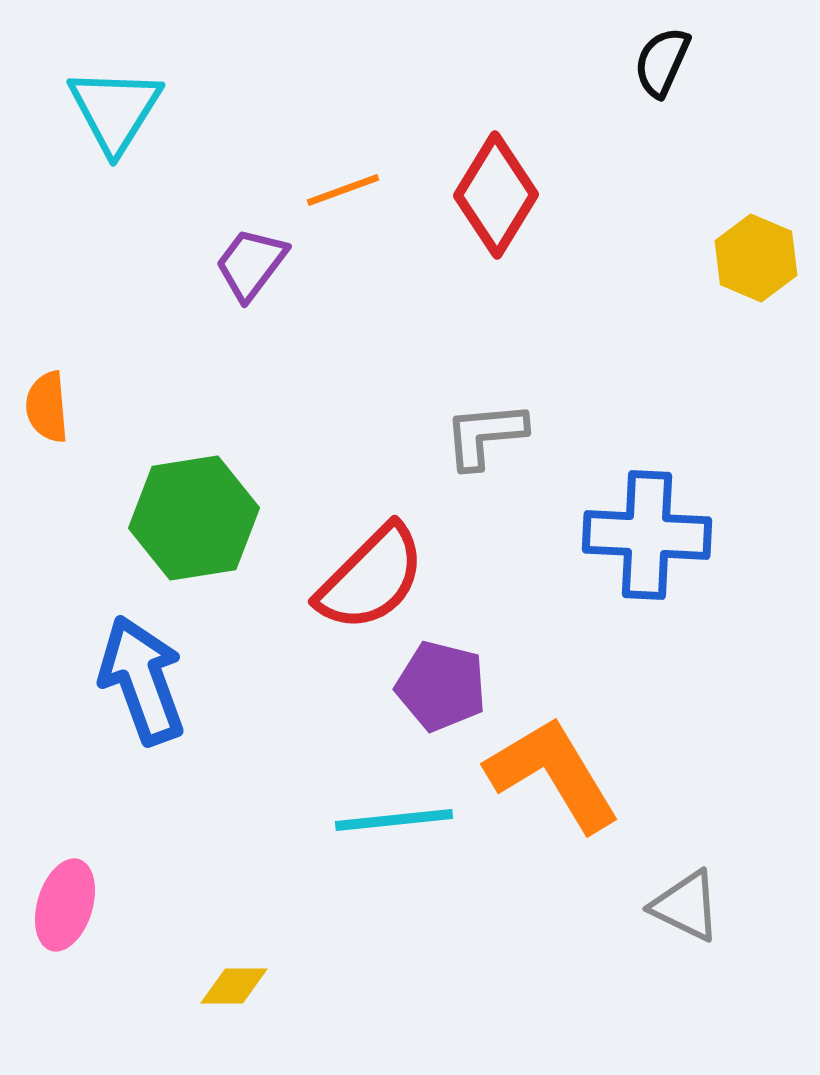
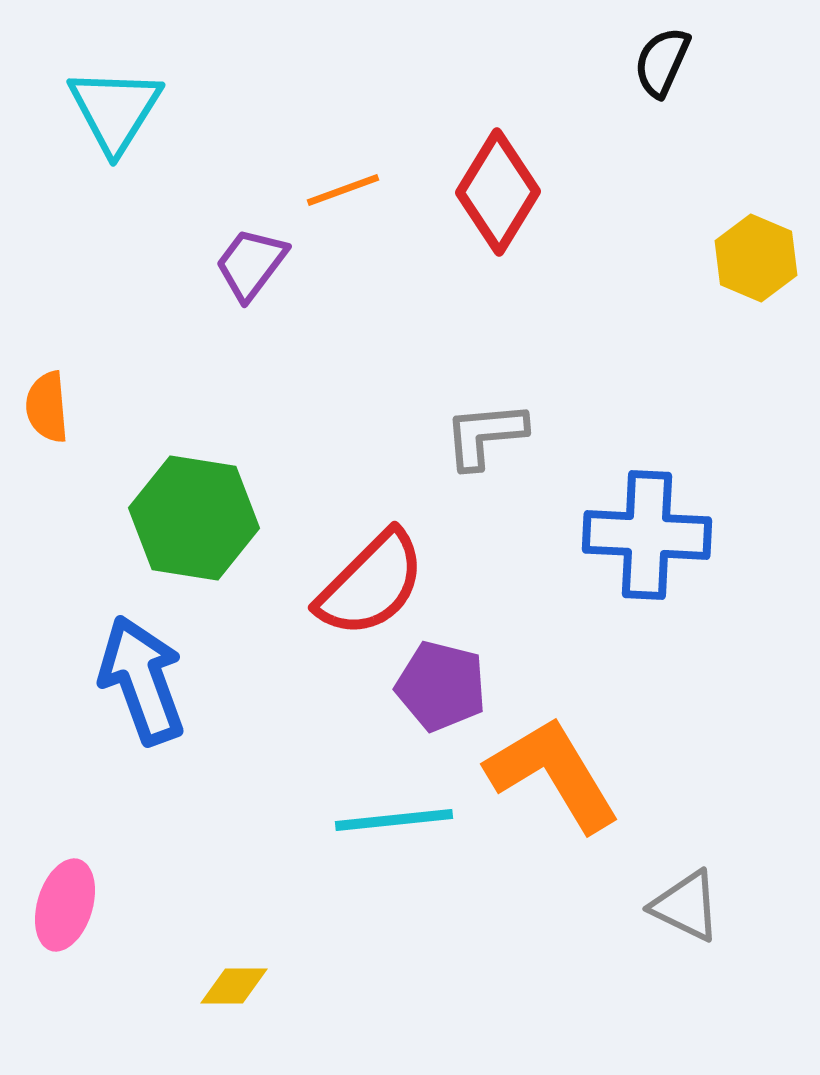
red diamond: moved 2 px right, 3 px up
green hexagon: rotated 18 degrees clockwise
red semicircle: moved 6 px down
